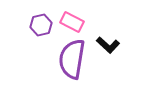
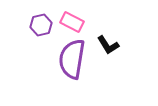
black L-shape: rotated 15 degrees clockwise
